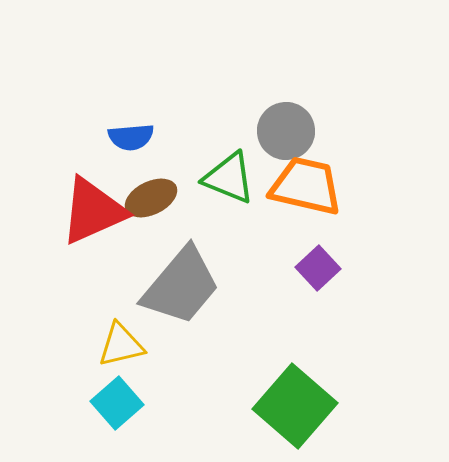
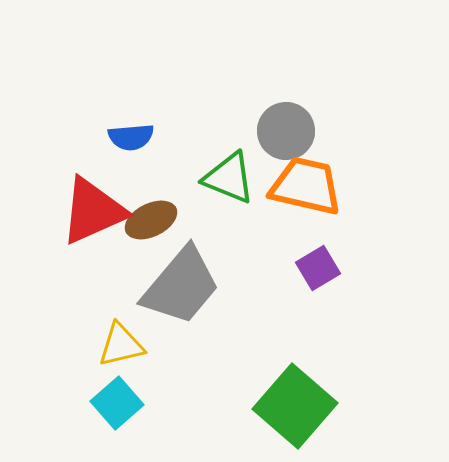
brown ellipse: moved 22 px down
purple square: rotated 12 degrees clockwise
